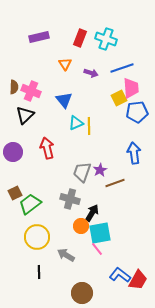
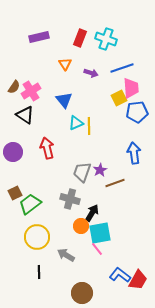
brown semicircle: rotated 32 degrees clockwise
pink cross: rotated 36 degrees clockwise
black triangle: rotated 42 degrees counterclockwise
